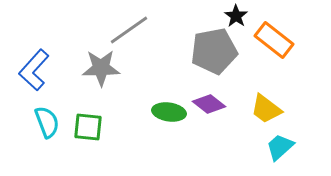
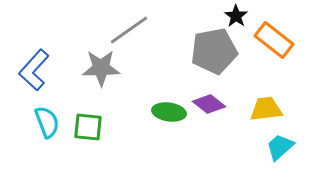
yellow trapezoid: rotated 136 degrees clockwise
